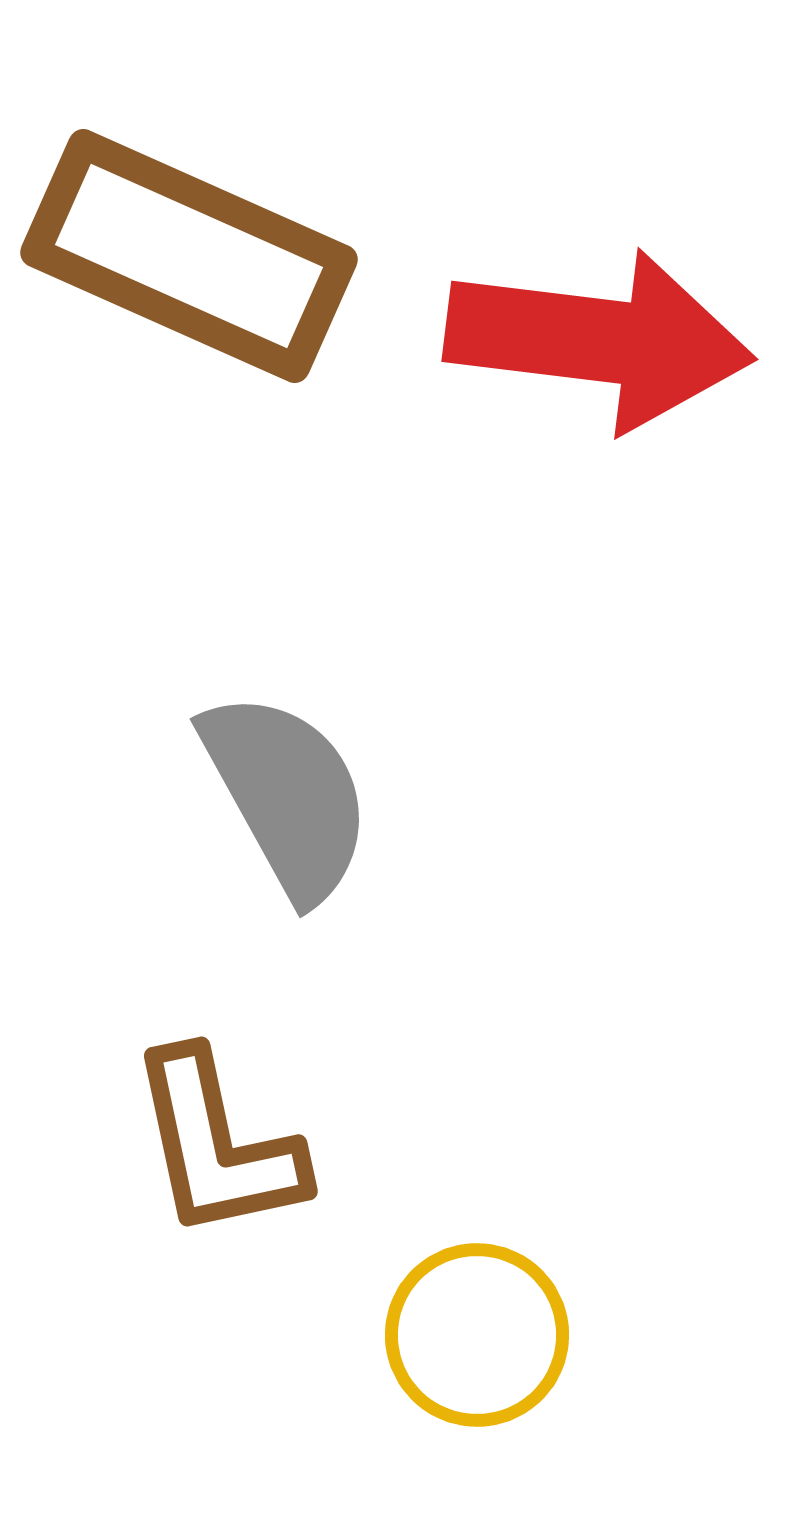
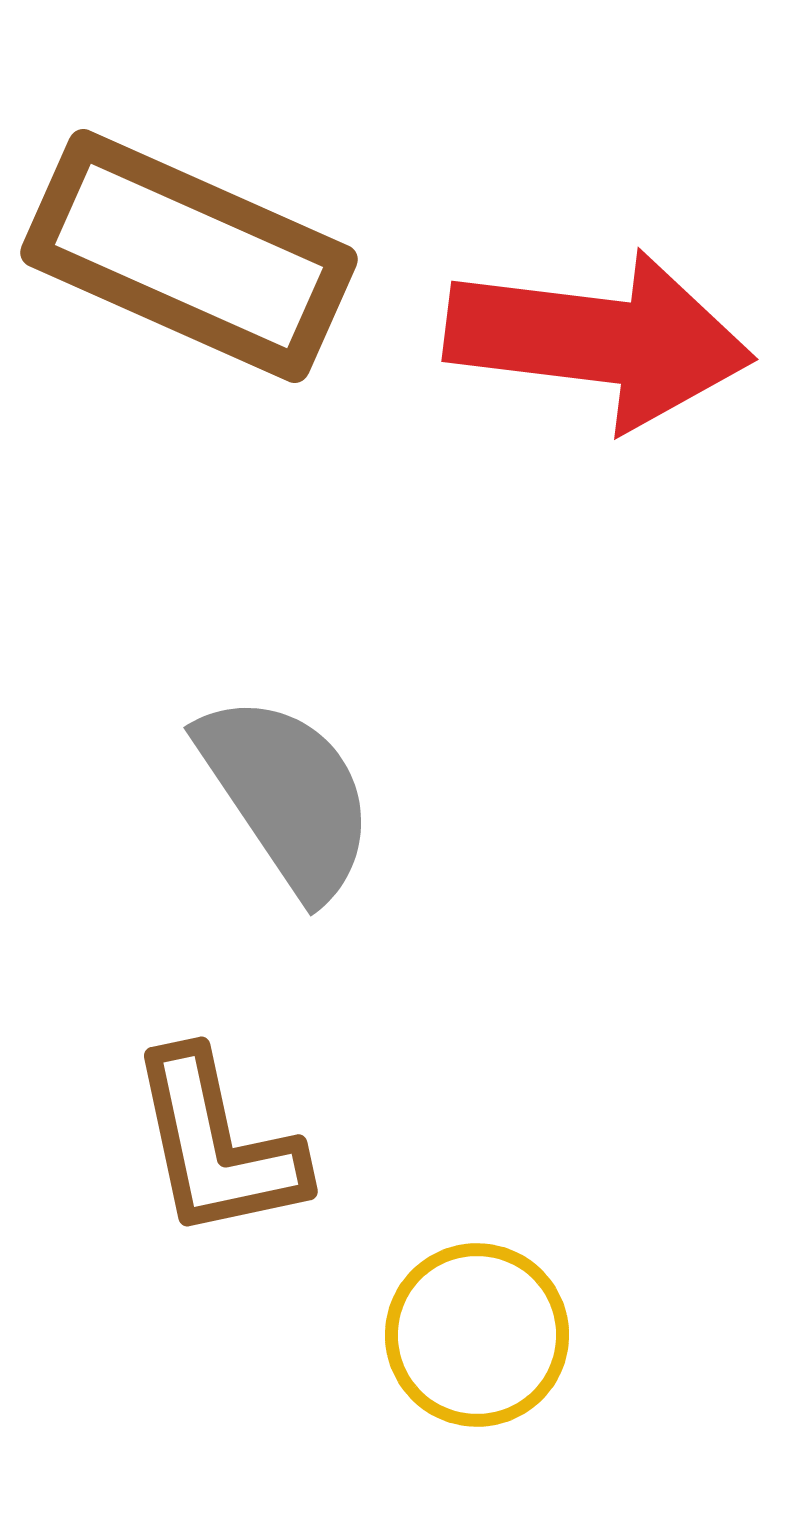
gray semicircle: rotated 5 degrees counterclockwise
